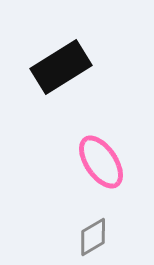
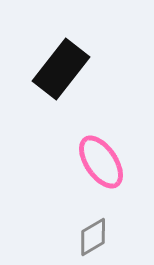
black rectangle: moved 2 px down; rotated 20 degrees counterclockwise
